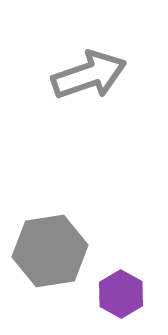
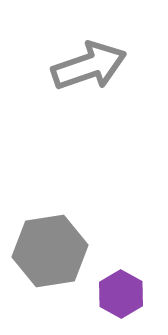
gray arrow: moved 9 px up
